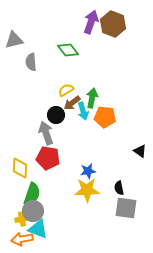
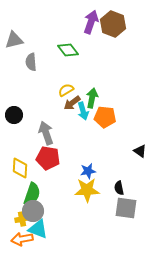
black circle: moved 42 px left
